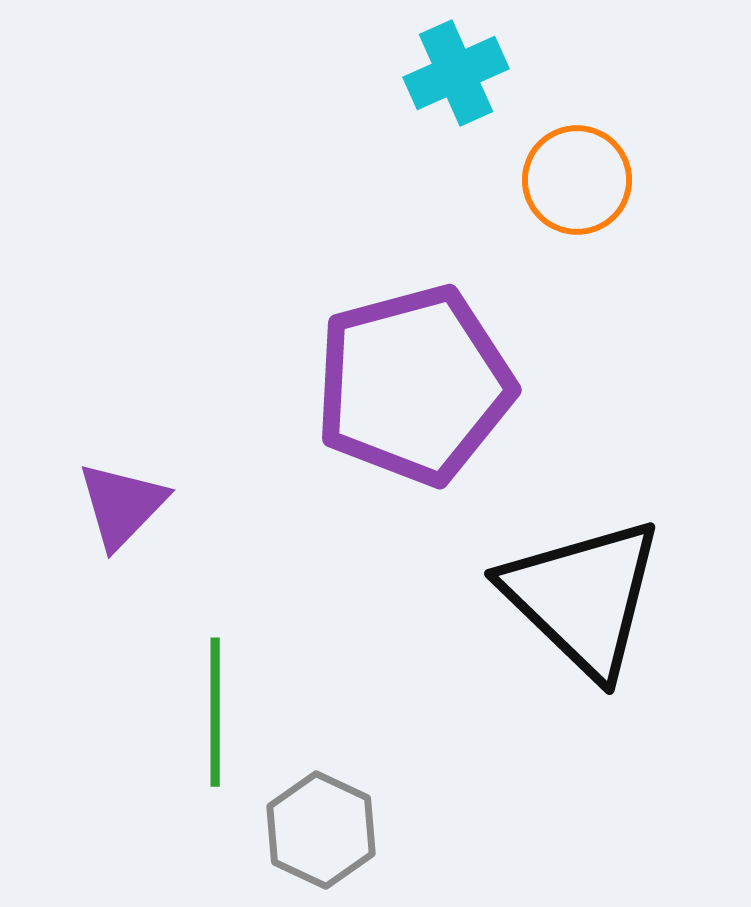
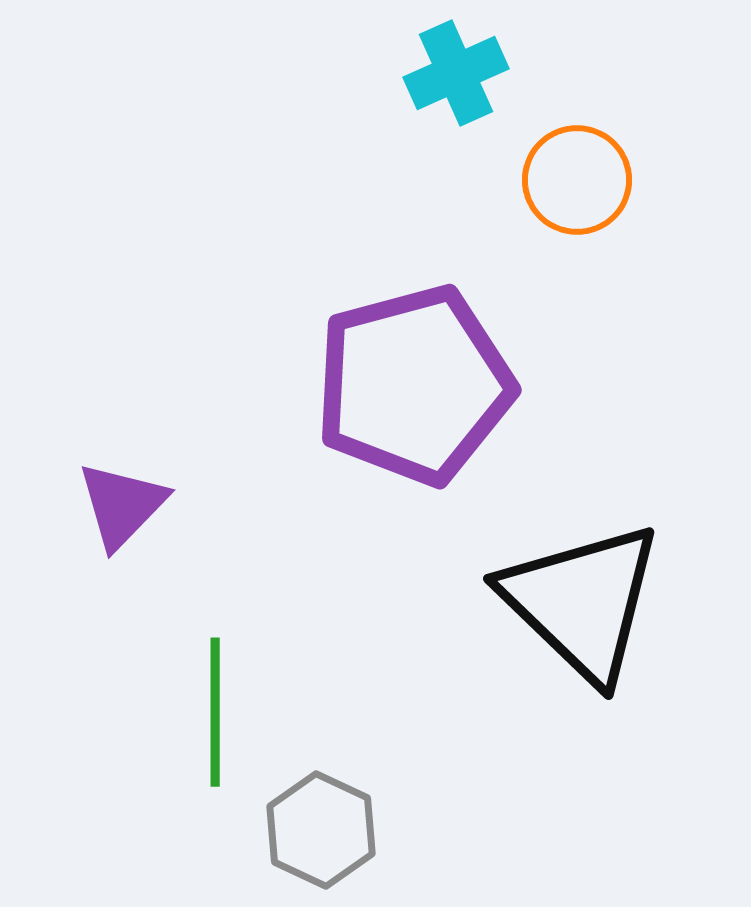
black triangle: moved 1 px left, 5 px down
